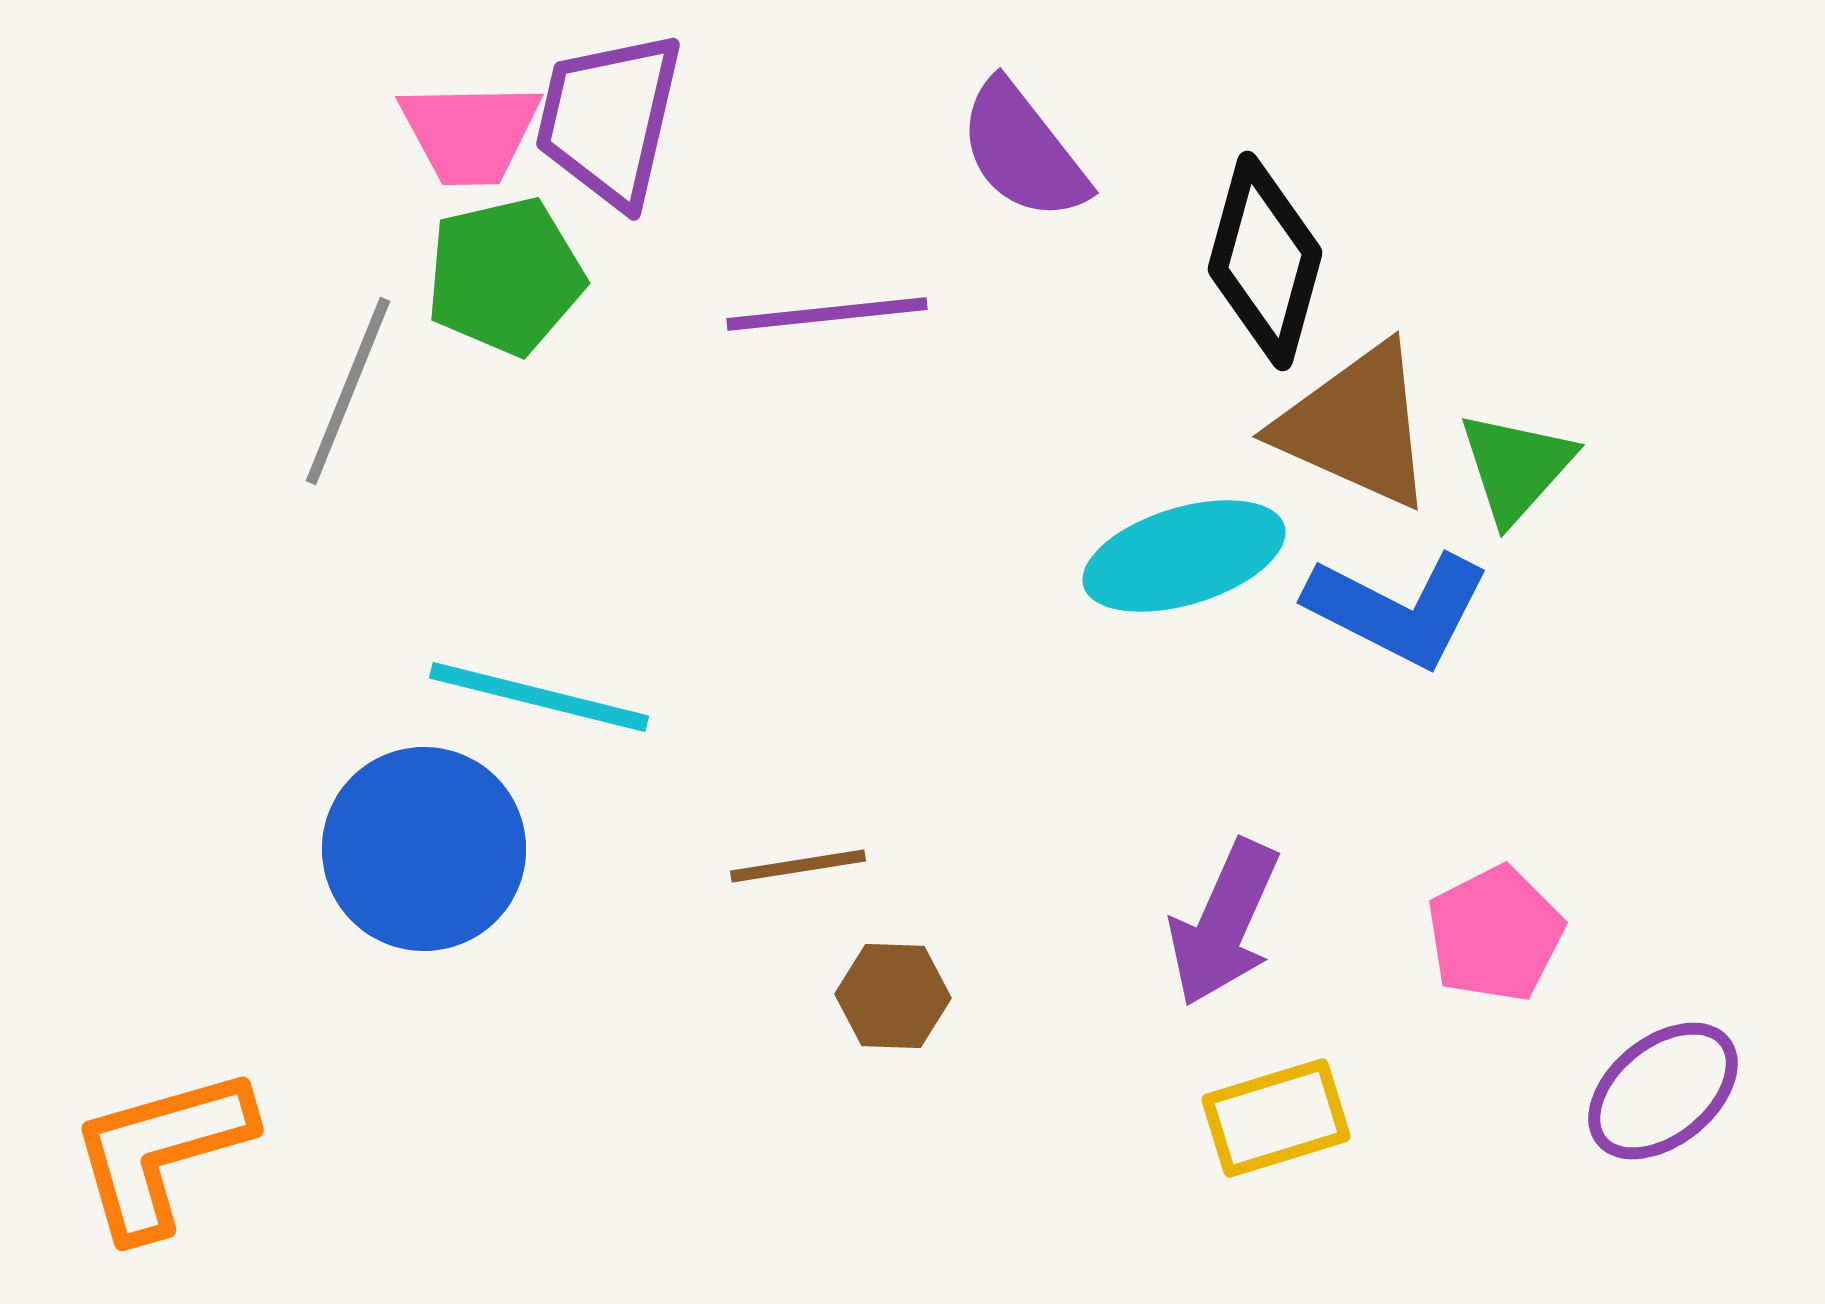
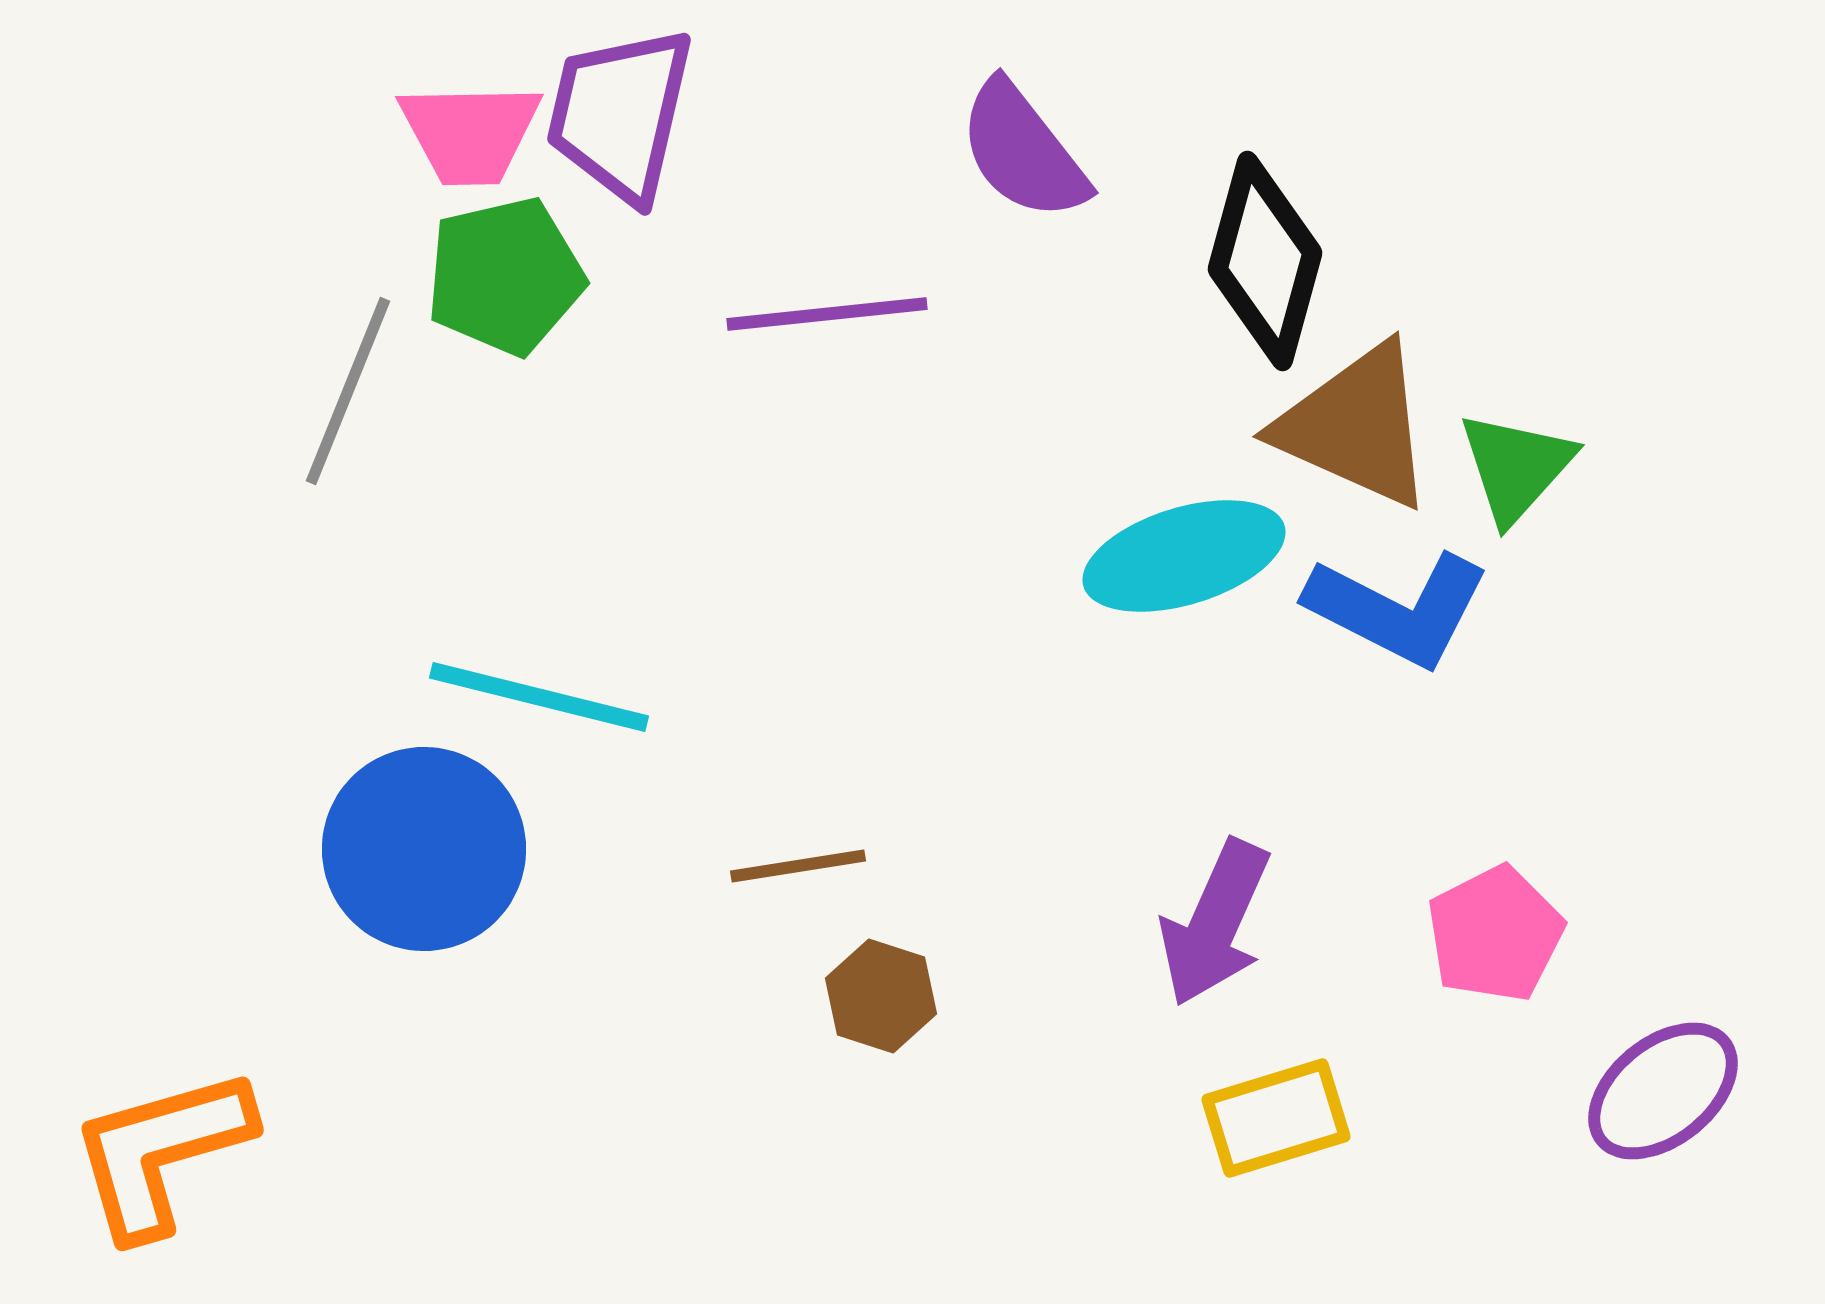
purple trapezoid: moved 11 px right, 5 px up
purple arrow: moved 9 px left
brown hexagon: moved 12 px left; rotated 16 degrees clockwise
